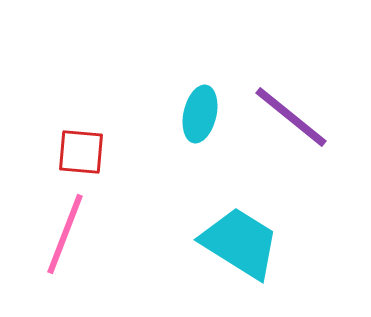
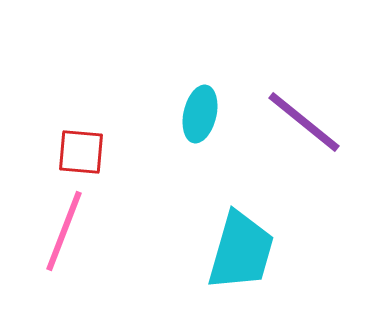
purple line: moved 13 px right, 5 px down
pink line: moved 1 px left, 3 px up
cyan trapezoid: moved 1 px right, 8 px down; rotated 74 degrees clockwise
